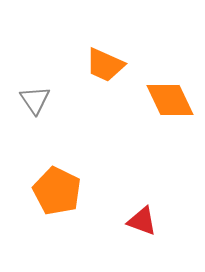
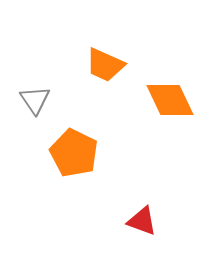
orange pentagon: moved 17 px right, 38 px up
